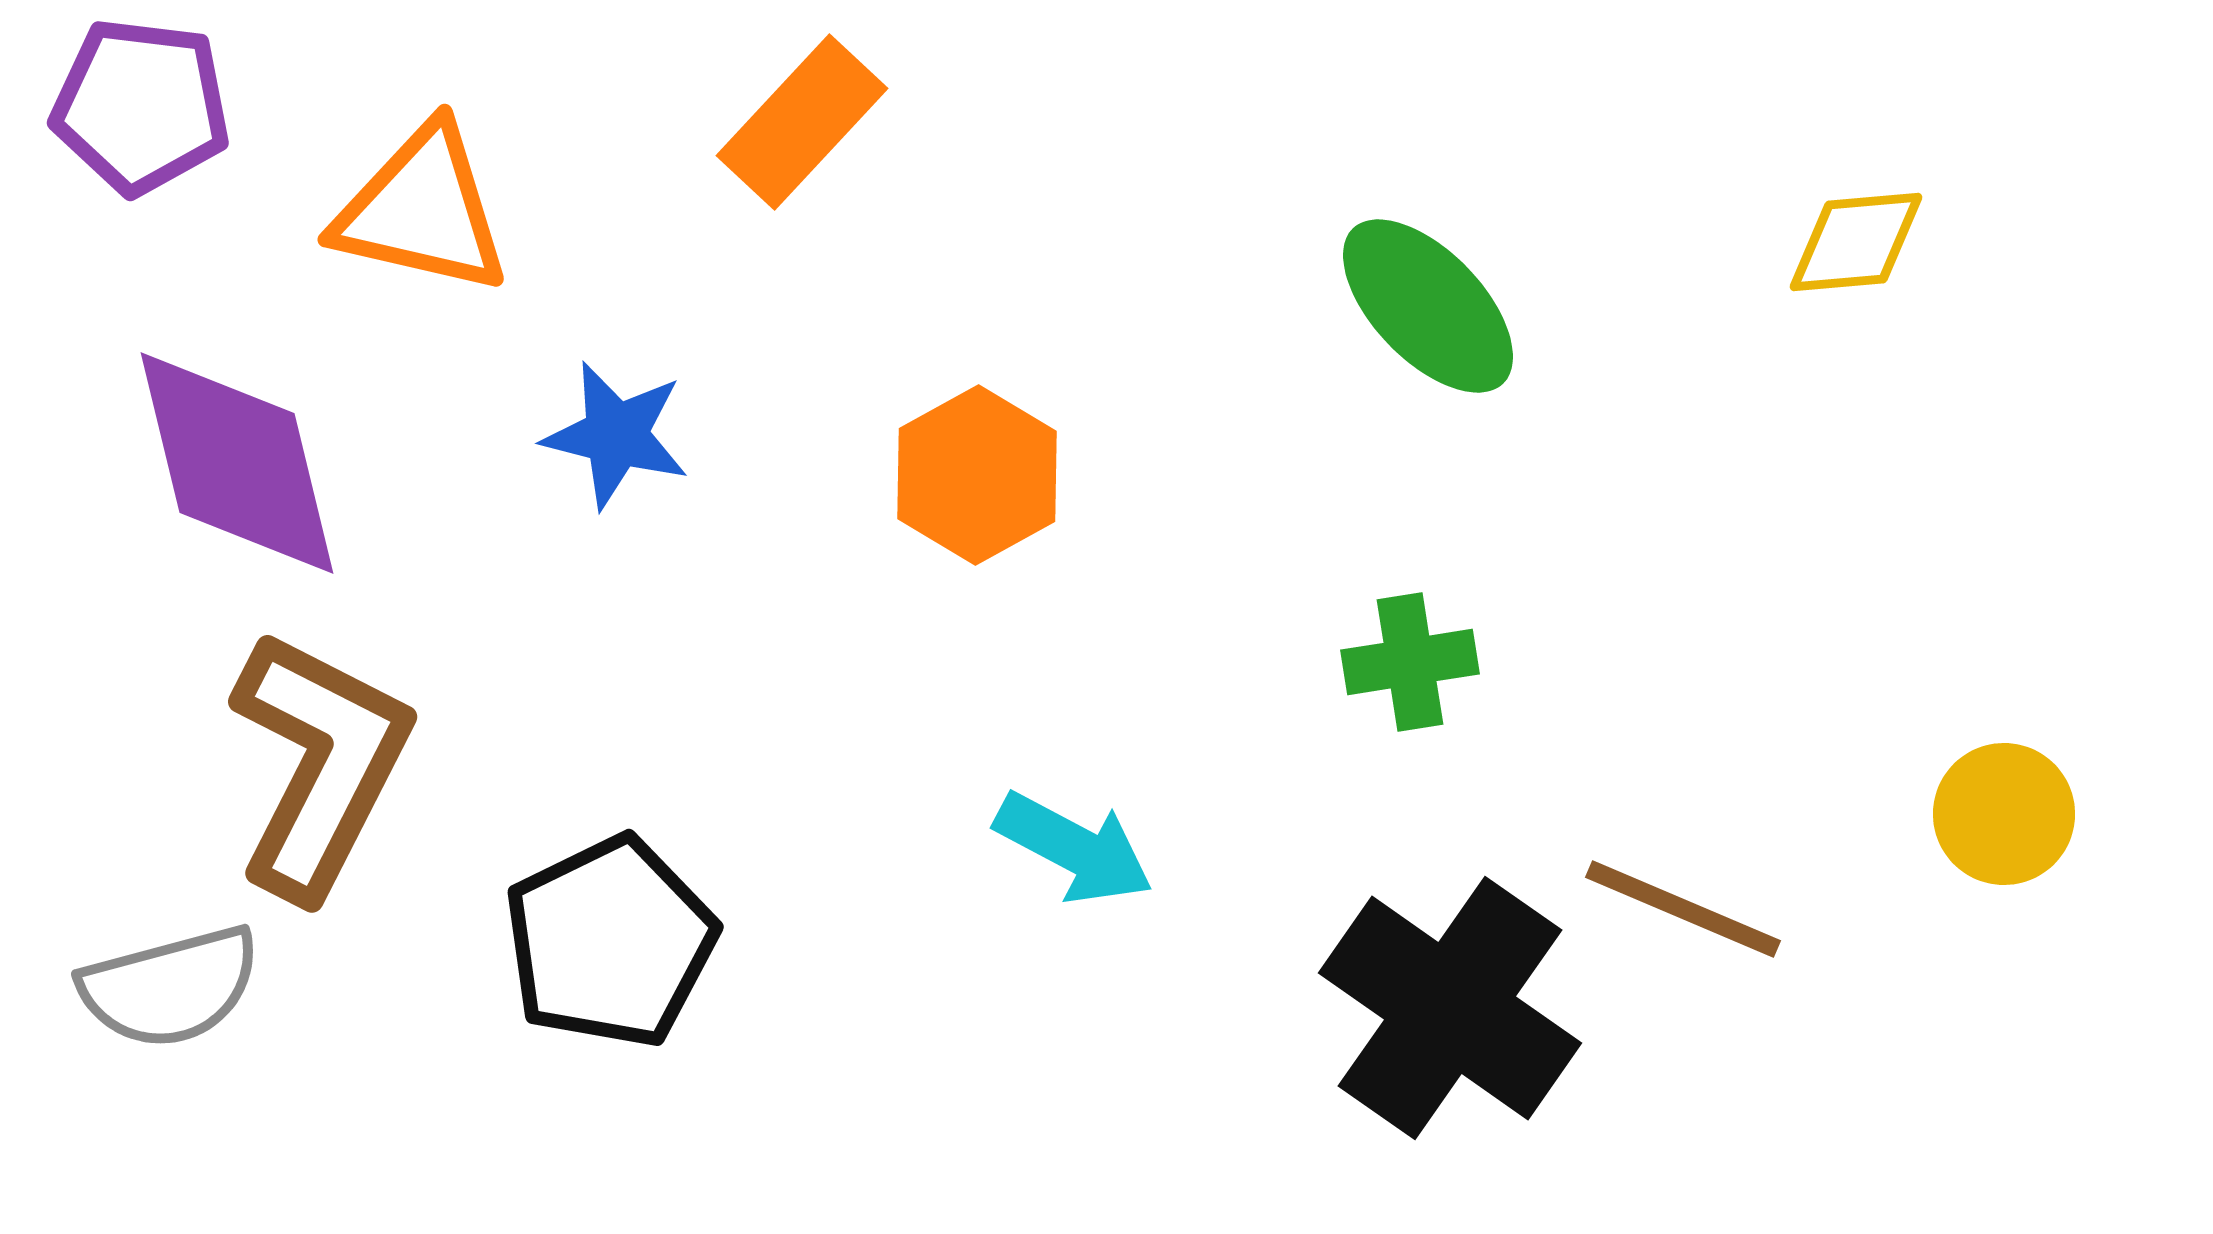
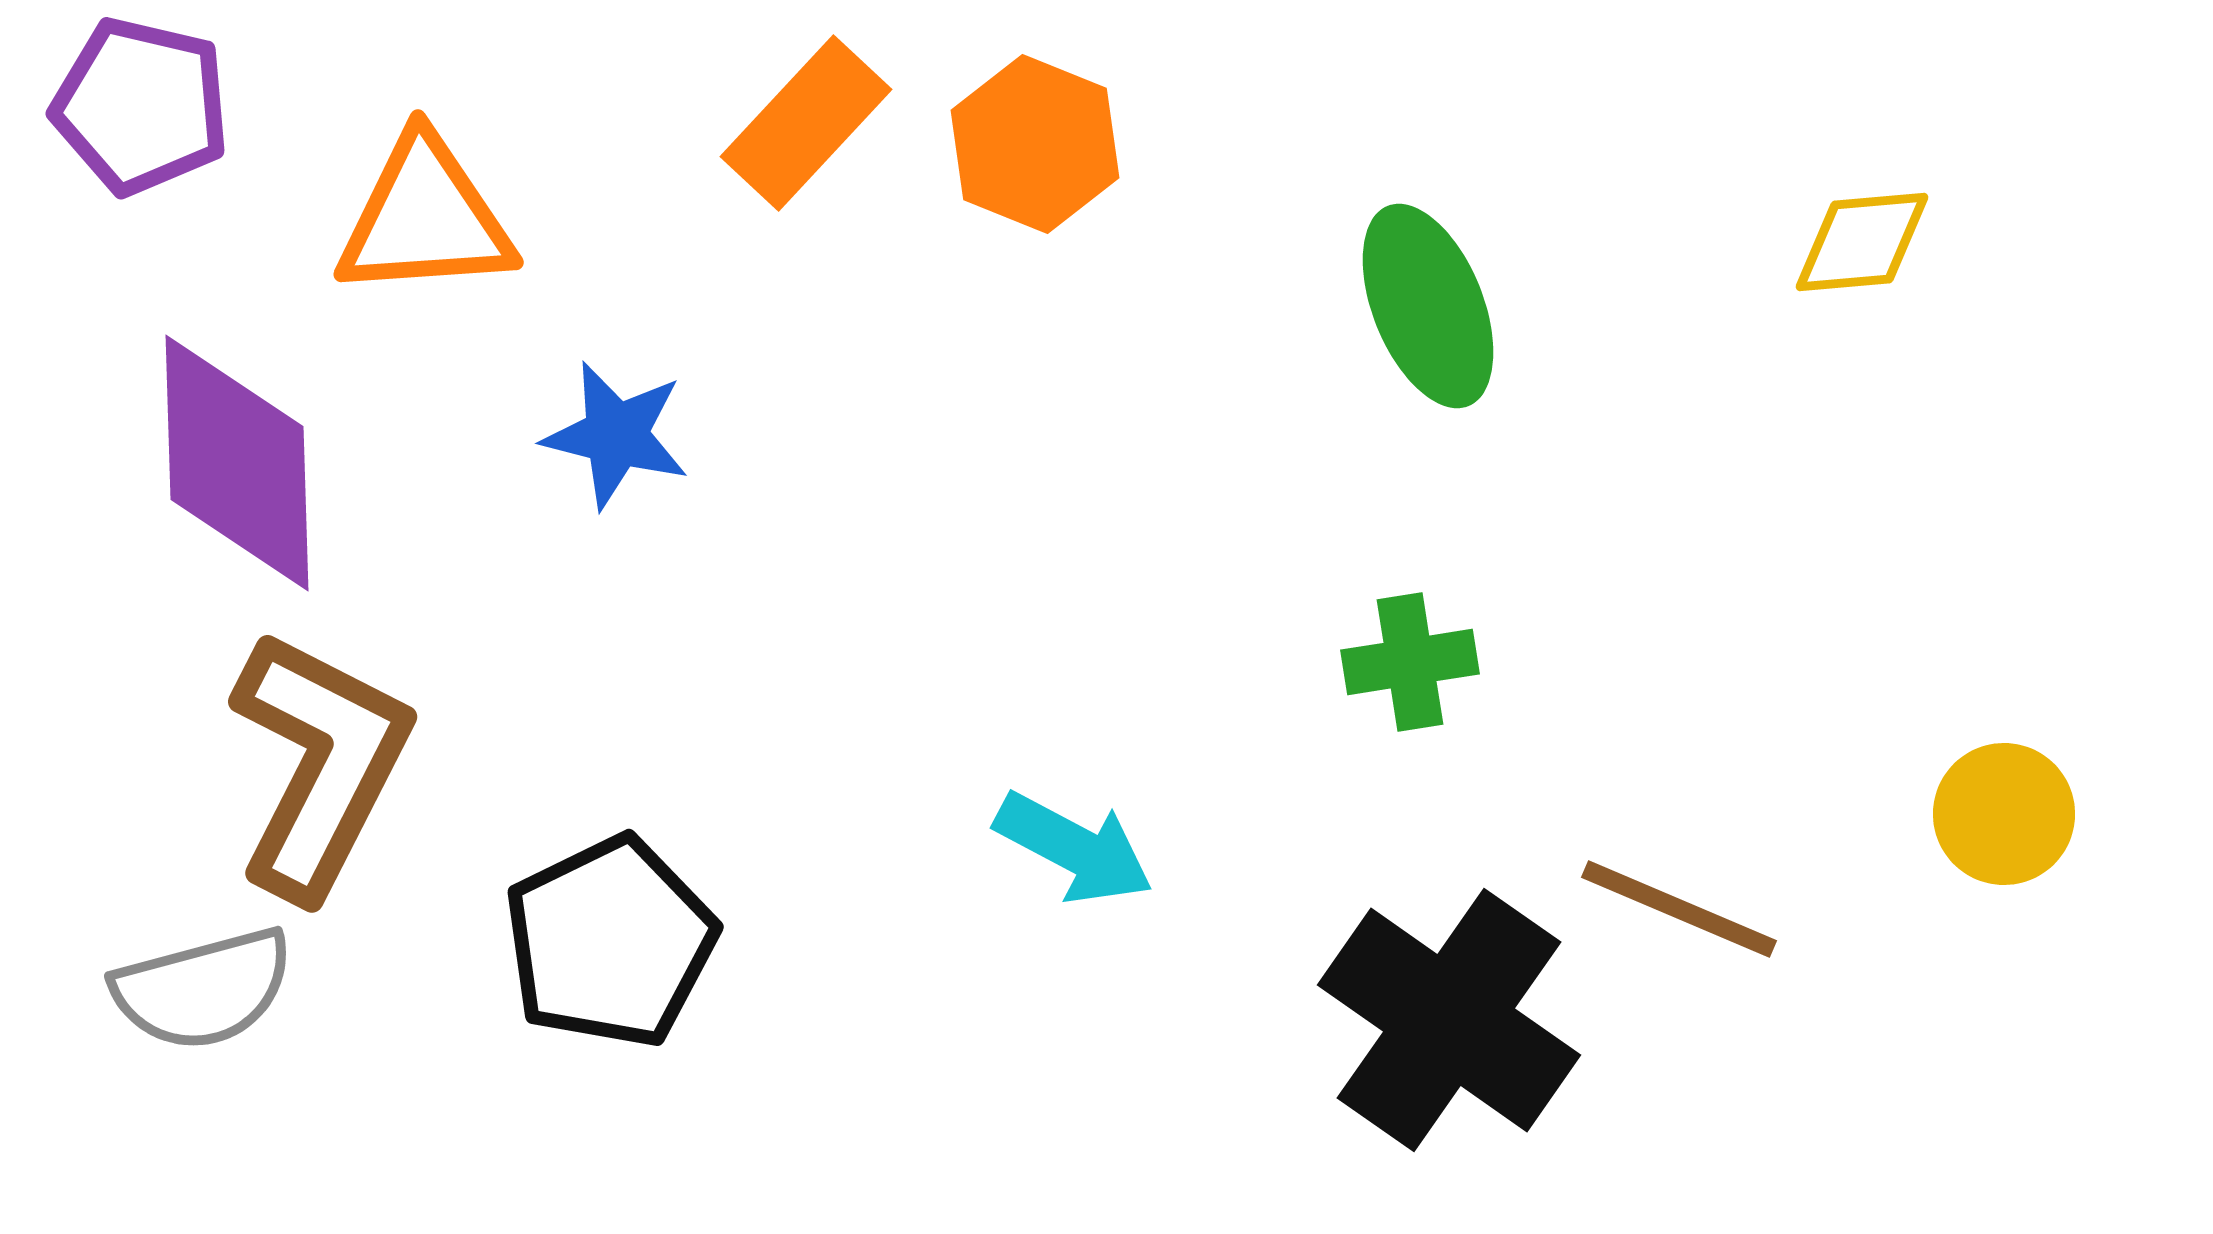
purple pentagon: rotated 6 degrees clockwise
orange rectangle: moved 4 px right, 1 px down
orange triangle: moved 3 px right, 8 px down; rotated 17 degrees counterclockwise
yellow diamond: moved 6 px right
green ellipse: rotated 22 degrees clockwise
purple diamond: rotated 12 degrees clockwise
orange hexagon: moved 58 px right, 331 px up; rotated 9 degrees counterclockwise
brown line: moved 4 px left
gray semicircle: moved 33 px right, 2 px down
black cross: moved 1 px left, 12 px down
